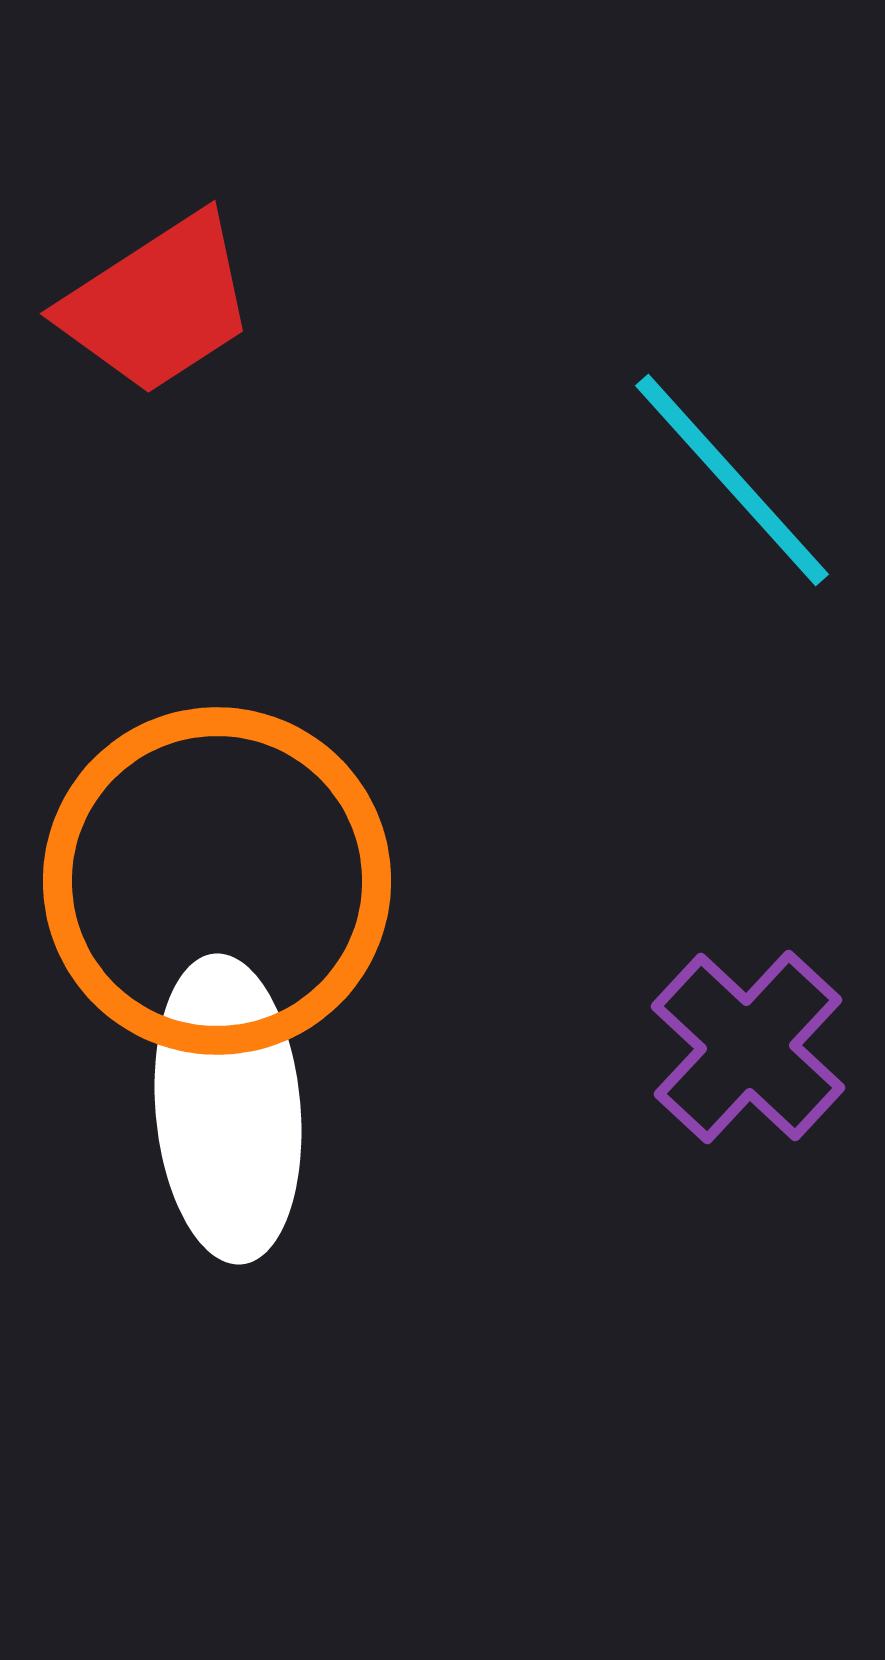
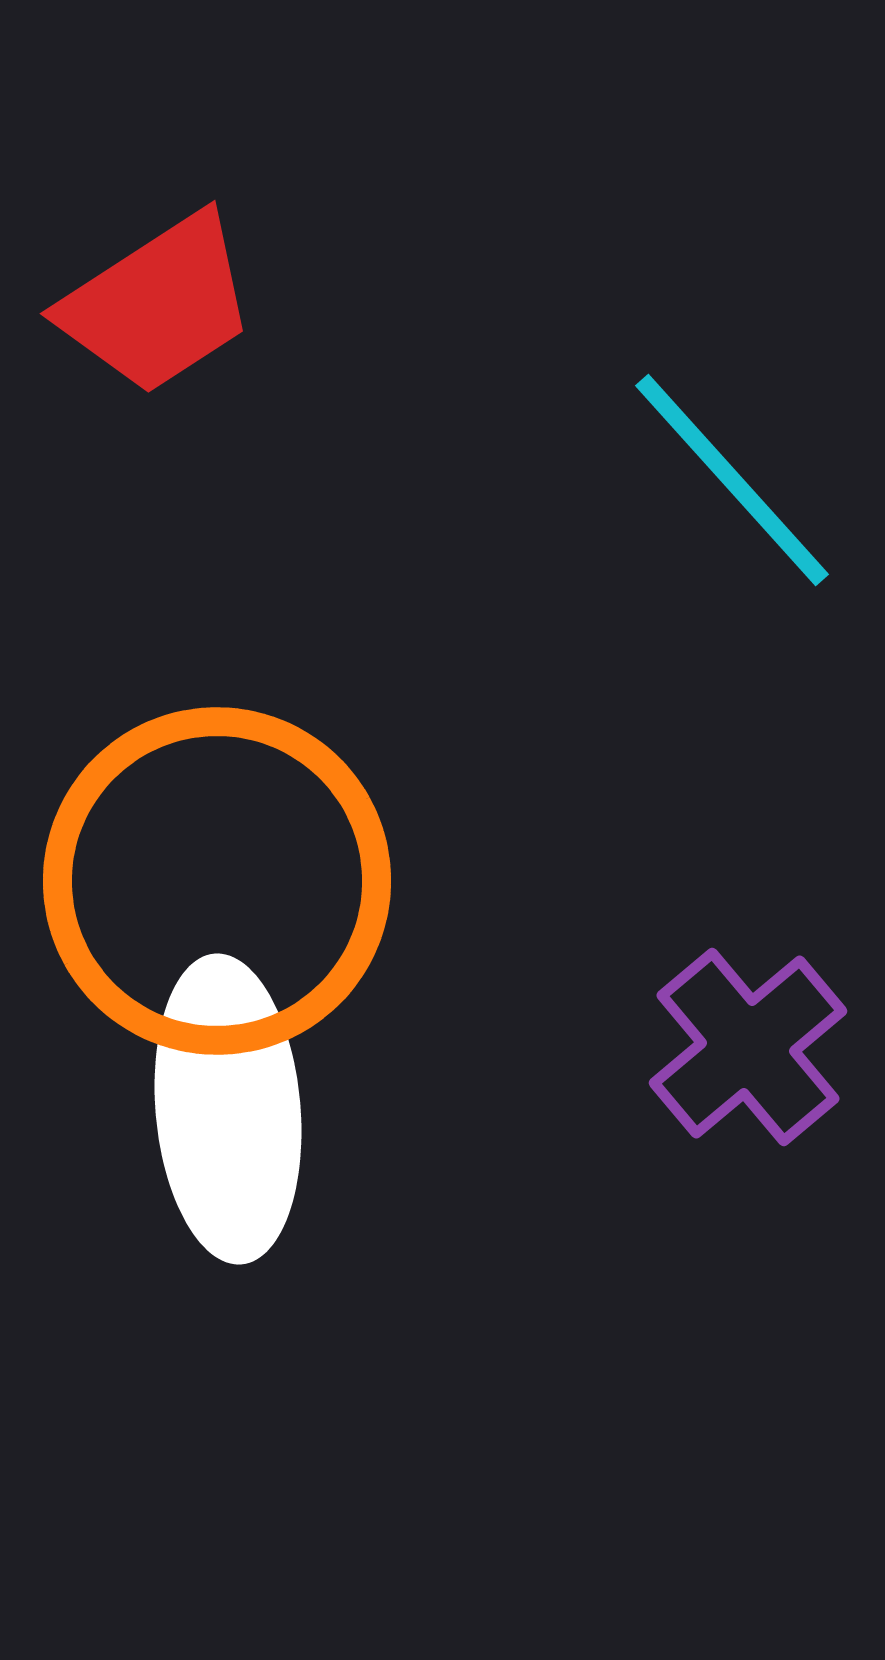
purple cross: rotated 7 degrees clockwise
